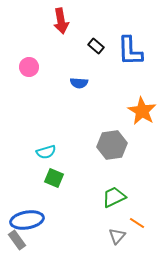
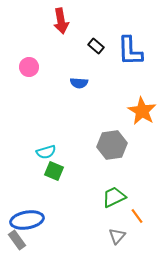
green square: moved 7 px up
orange line: moved 7 px up; rotated 21 degrees clockwise
